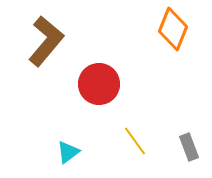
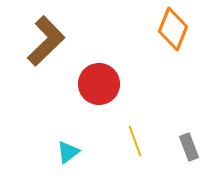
brown L-shape: rotated 6 degrees clockwise
yellow line: rotated 16 degrees clockwise
